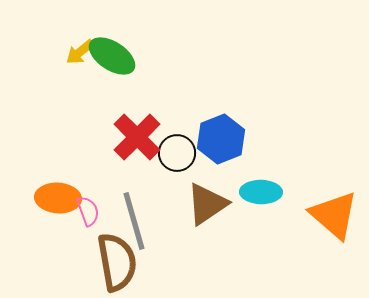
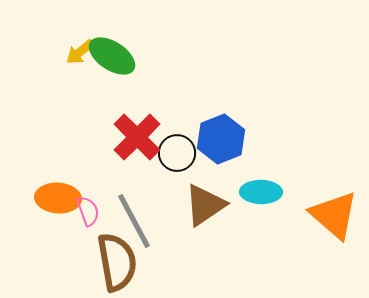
brown triangle: moved 2 px left, 1 px down
gray line: rotated 12 degrees counterclockwise
